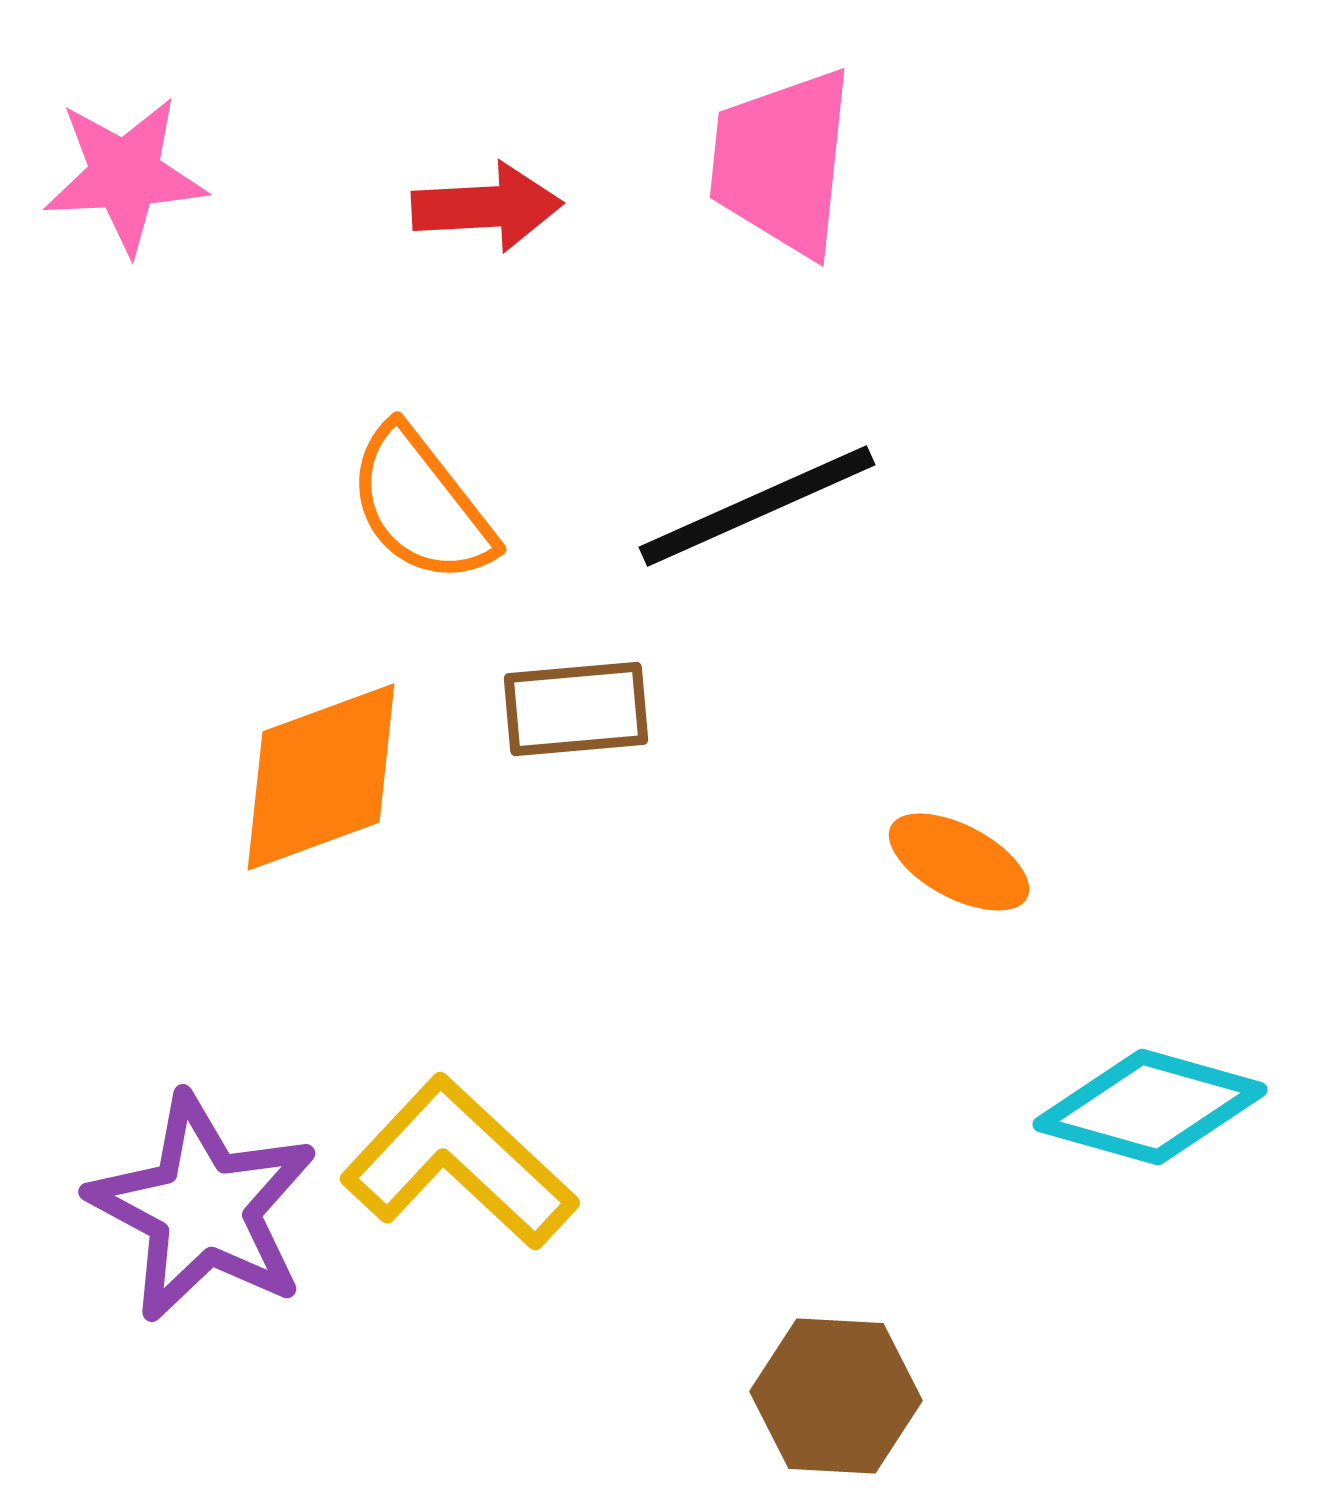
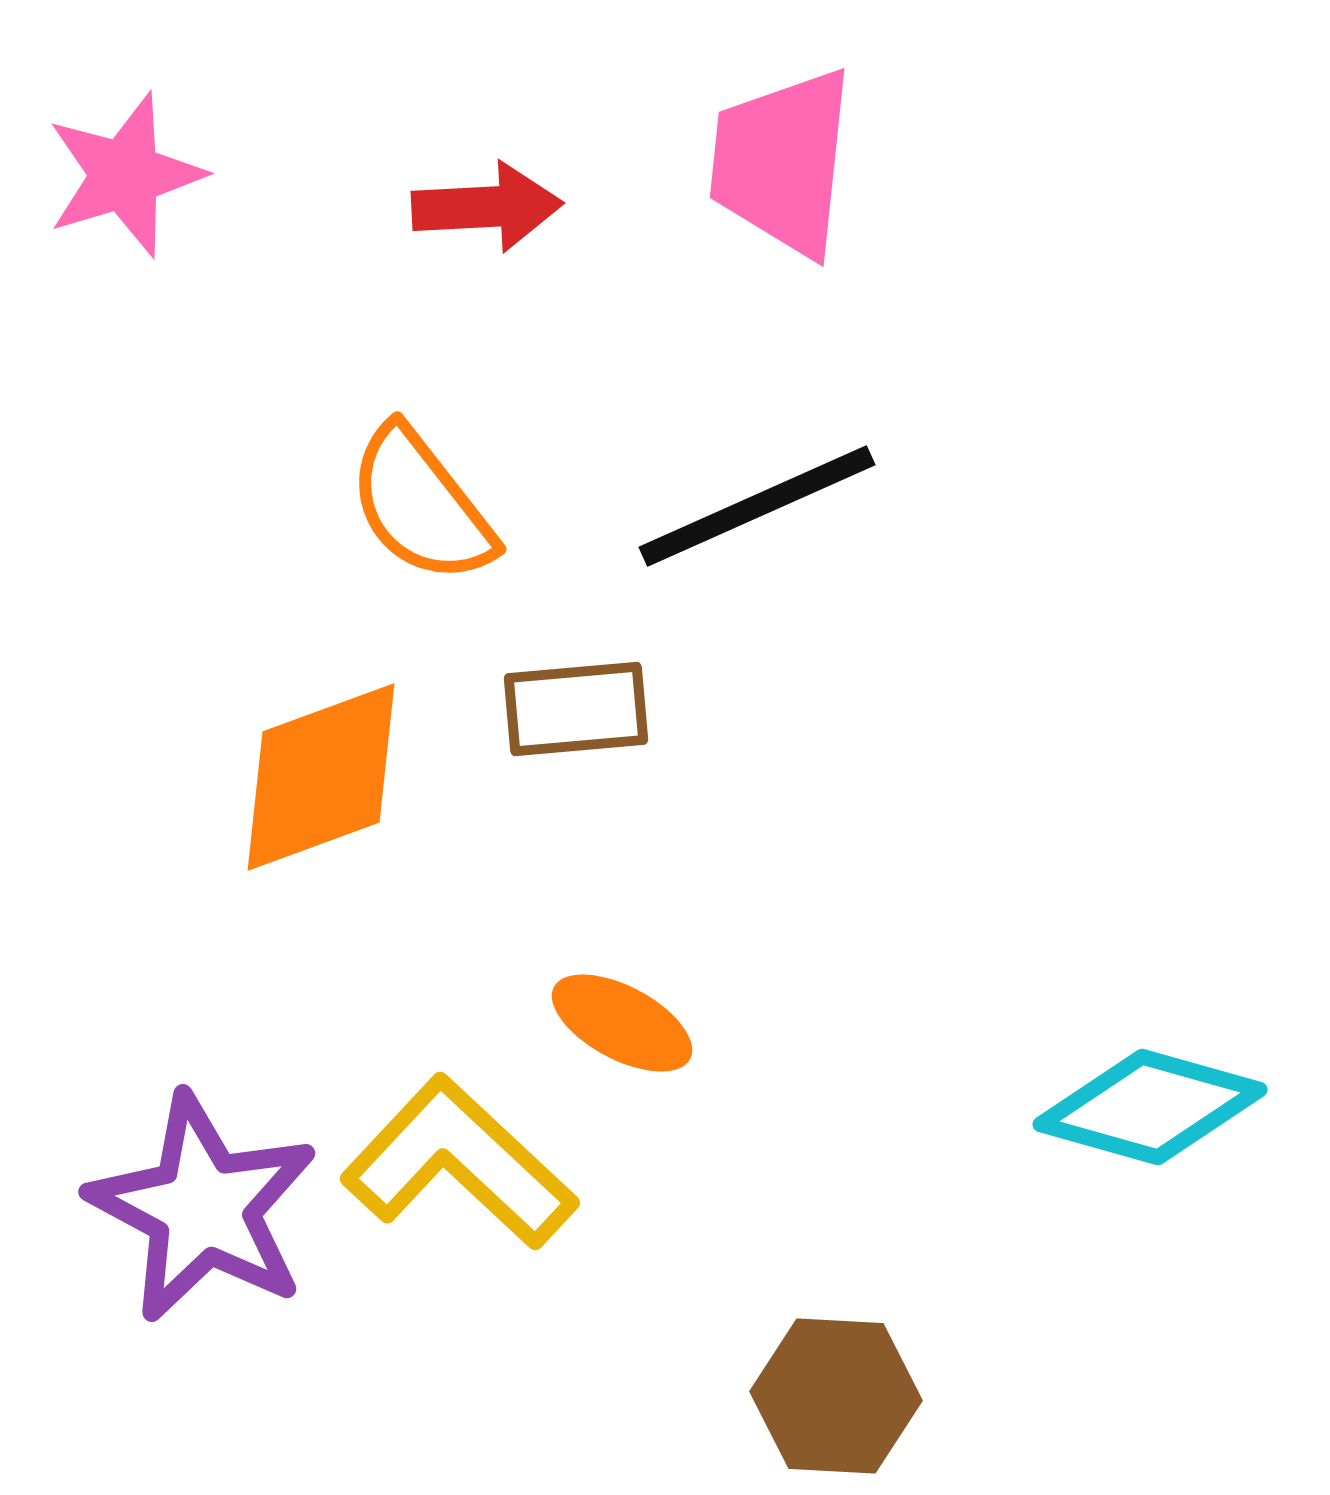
pink star: rotated 14 degrees counterclockwise
orange ellipse: moved 337 px left, 161 px down
